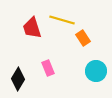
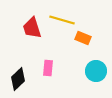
orange rectangle: rotated 35 degrees counterclockwise
pink rectangle: rotated 28 degrees clockwise
black diamond: rotated 15 degrees clockwise
